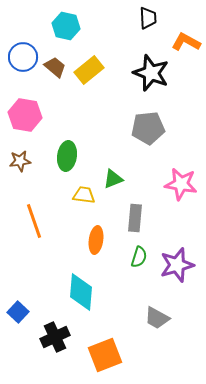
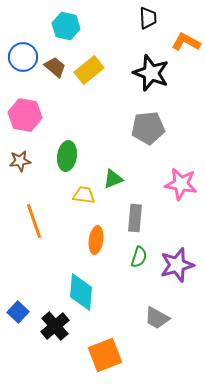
black cross: moved 11 px up; rotated 16 degrees counterclockwise
